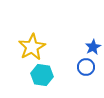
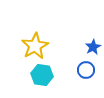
yellow star: moved 3 px right, 1 px up
blue circle: moved 3 px down
